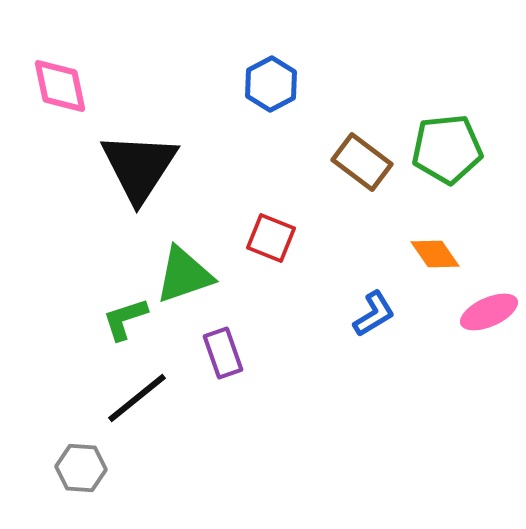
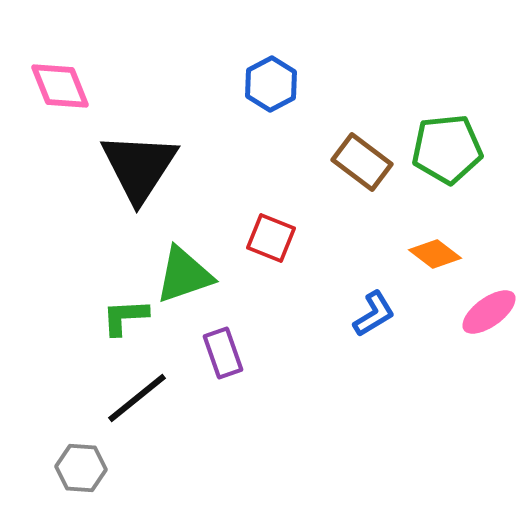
pink diamond: rotated 10 degrees counterclockwise
orange diamond: rotated 18 degrees counterclockwise
pink ellipse: rotated 12 degrees counterclockwise
green L-shape: moved 2 px up; rotated 15 degrees clockwise
